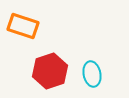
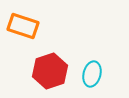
cyan ellipse: rotated 25 degrees clockwise
